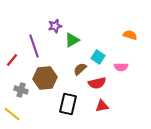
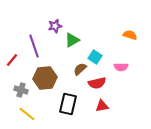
cyan square: moved 3 px left
yellow line: moved 15 px right
